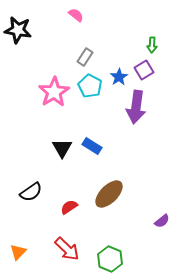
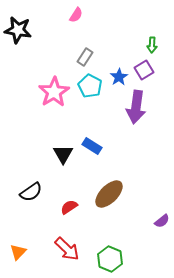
pink semicircle: rotated 84 degrees clockwise
black triangle: moved 1 px right, 6 px down
